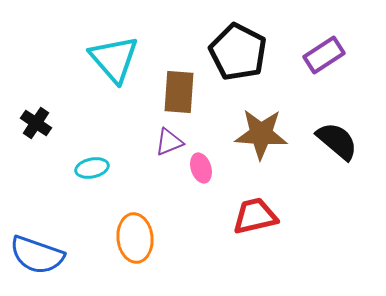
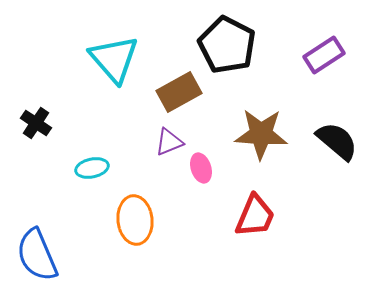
black pentagon: moved 11 px left, 7 px up
brown rectangle: rotated 57 degrees clockwise
red trapezoid: rotated 126 degrees clockwise
orange ellipse: moved 18 px up
blue semicircle: rotated 48 degrees clockwise
